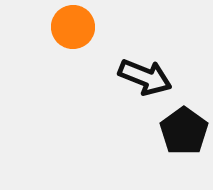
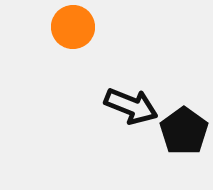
black arrow: moved 14 px left, 29 px down
